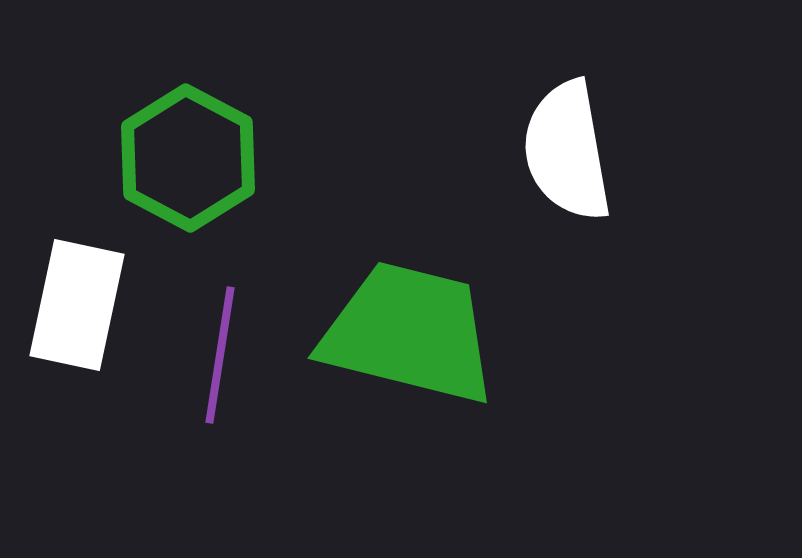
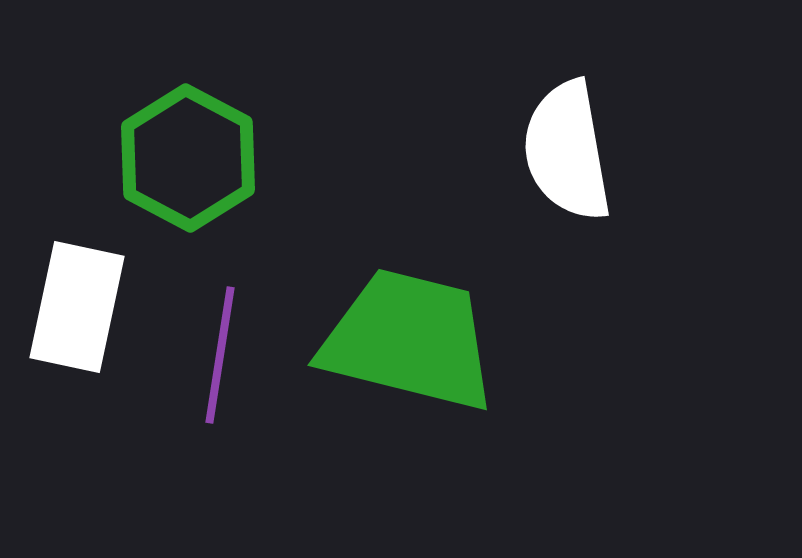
white rectangle: moved 2 px down
green trapezoid: moved 7 px down
